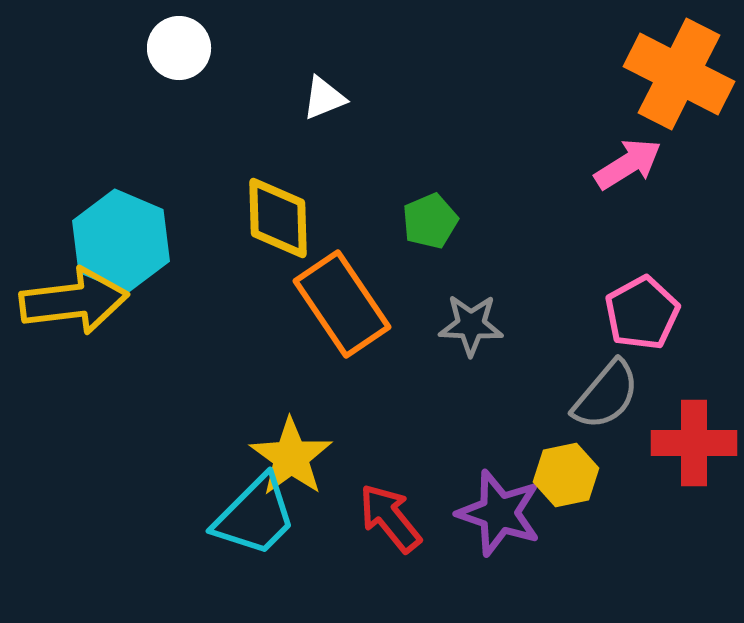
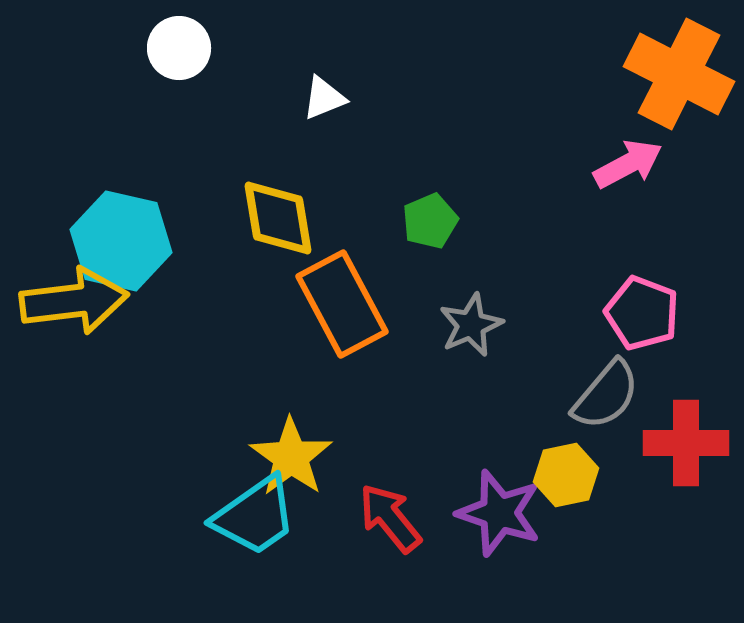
pink arrow: rotated 4 degrees clockwise
yellow diamond: rotated 8 degrees counterclockwise
cyan hexagon: rotated 10 degrees counterclockwise
orange rectangle: rotated 6 degrees clockwise
pink pentagon: rotated 22 degrees counterclockwise
gray star: rotated 26 degrees counterclockwise
red cross: moved 8 px left
cyan trapezoid: rotated 10 degrees clockwise
